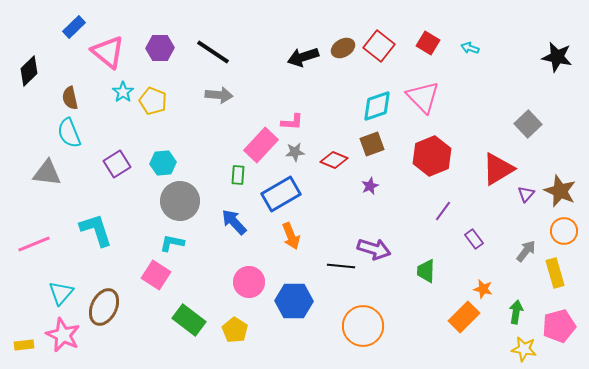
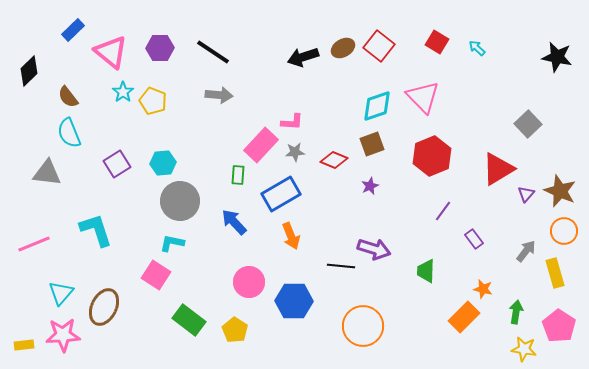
blue rectangle at (74, 27): moved 1 px left, 3 px down
red square at (428, 43): moved 9 px right, 1 px up
cyan arrow at (470, 48): moved 7 px right; rotated 24 degrees clockwise
pink triangle at (108, 52): moved 3 px right
brown semicircle at (70, 98): moved 2 px left, 1 px up; rotated 25 degrees counterclockwise
pink pentagon at (559, 326): rotated 24 degrees counterclockwise
pink star at (63, 335): rotated 28 degrees counterclockwise
